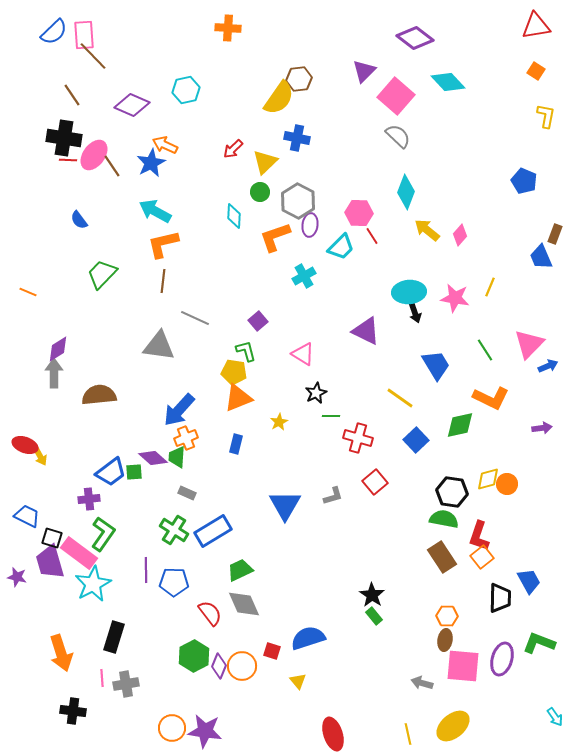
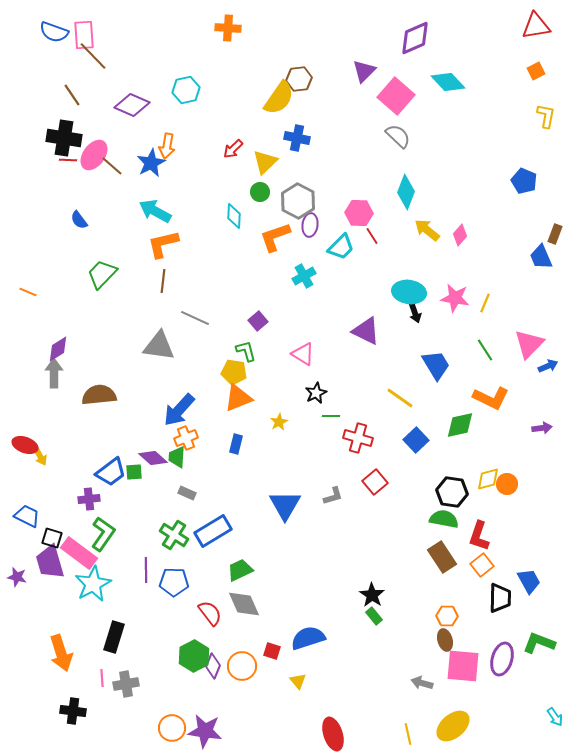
blue semicircle at (54, 32): rotated 64 degrees clockwise
purple diamond at (415, 38): rotated 60 degrees counterclockwise
orange square at (536, 71): rotated 30 degrees clockwise
orange arrow at (165, 145): moved 2 px right, 1 px down; rotated 105 degrees counterclockwise
brown line at (112, 166): rotated 15 degrees counterclockwise
yellow line at (490, 287): moved 5 px left, 16 px down
cyan ellipse at (409, 292): rotated 12 degrees clockwise
green cross at (174, 530): moved 5 px down
orange square at (482, 557): moved 8 px down
brown ellipse at (445, 640): rotated 25 degrees counterclockwise
purple diamond at (219, 666): moved 6 px left
